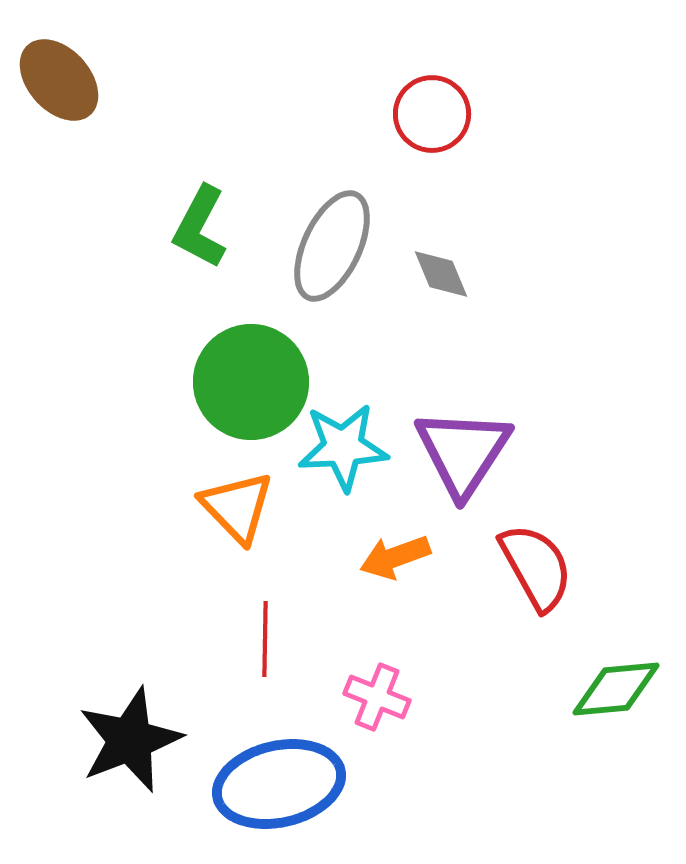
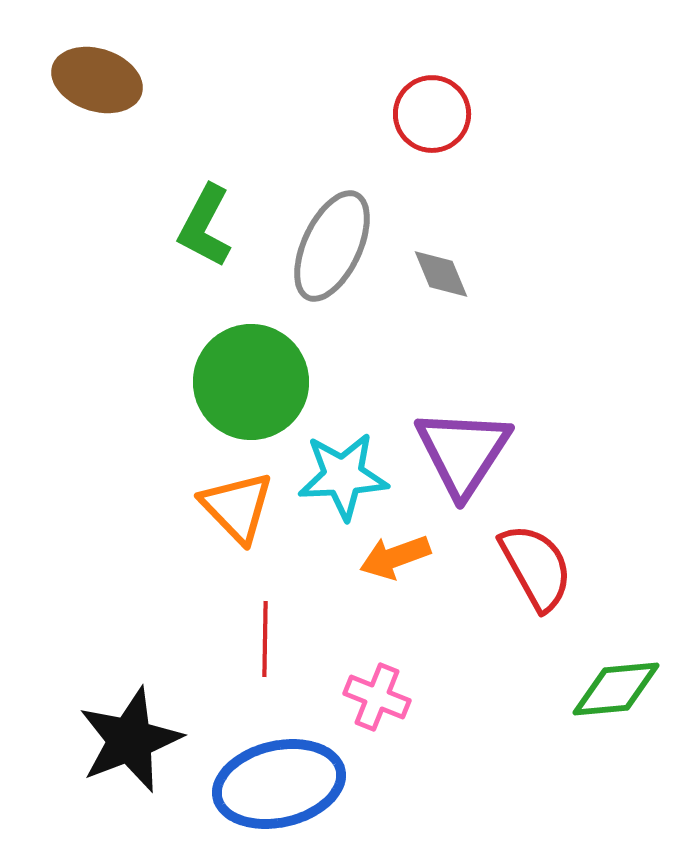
brown ellipse: moved 38 px right; rotated 30 degrees counterclockwise
green L-shape: moved 5 px right, 1 px up
cyan star: moved 29 px down
